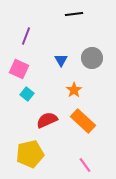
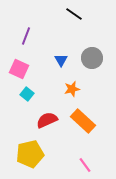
black line: rotated 42 degrees clockwise
orange star: moved 2 px left, 1 px up; rotated 21 degrees clockwise
